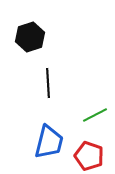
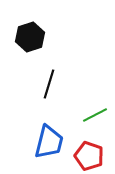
black line: moved 1 px right, 1 px down; rotated 20 degrees clockwise
